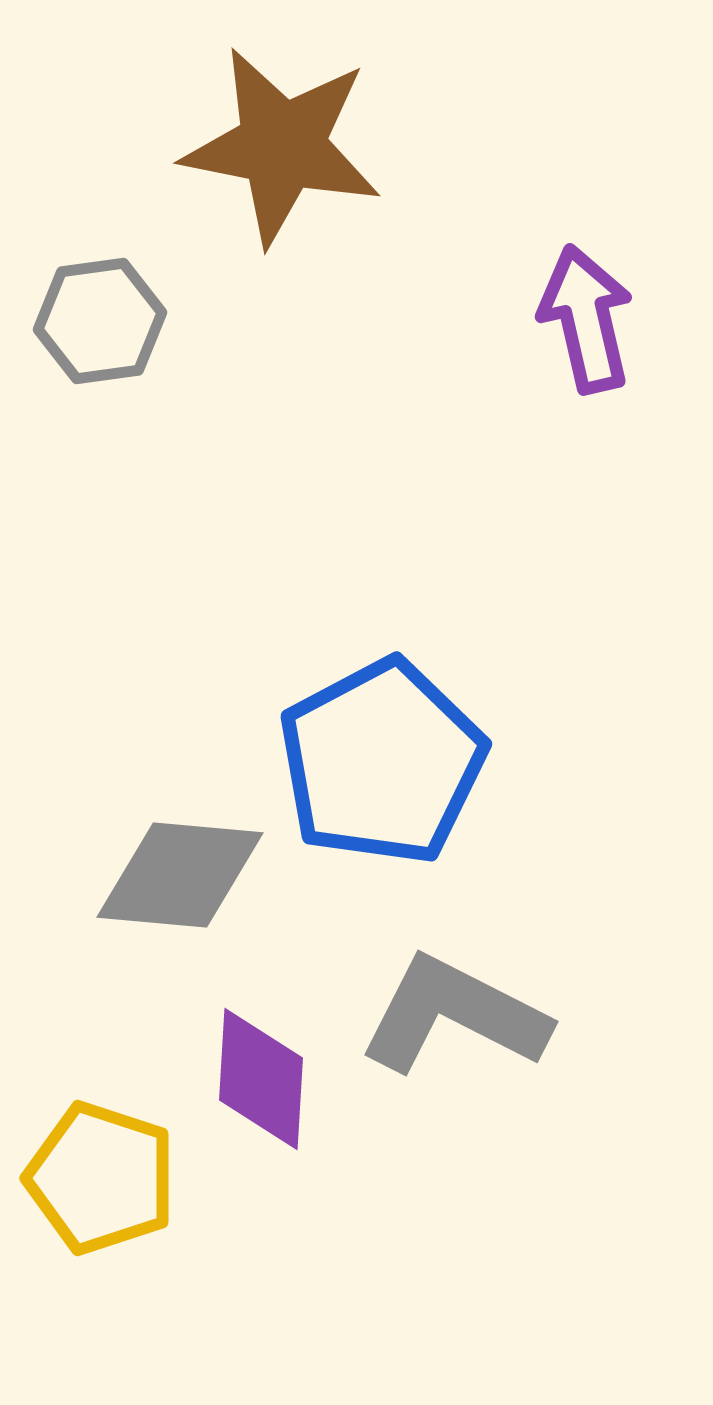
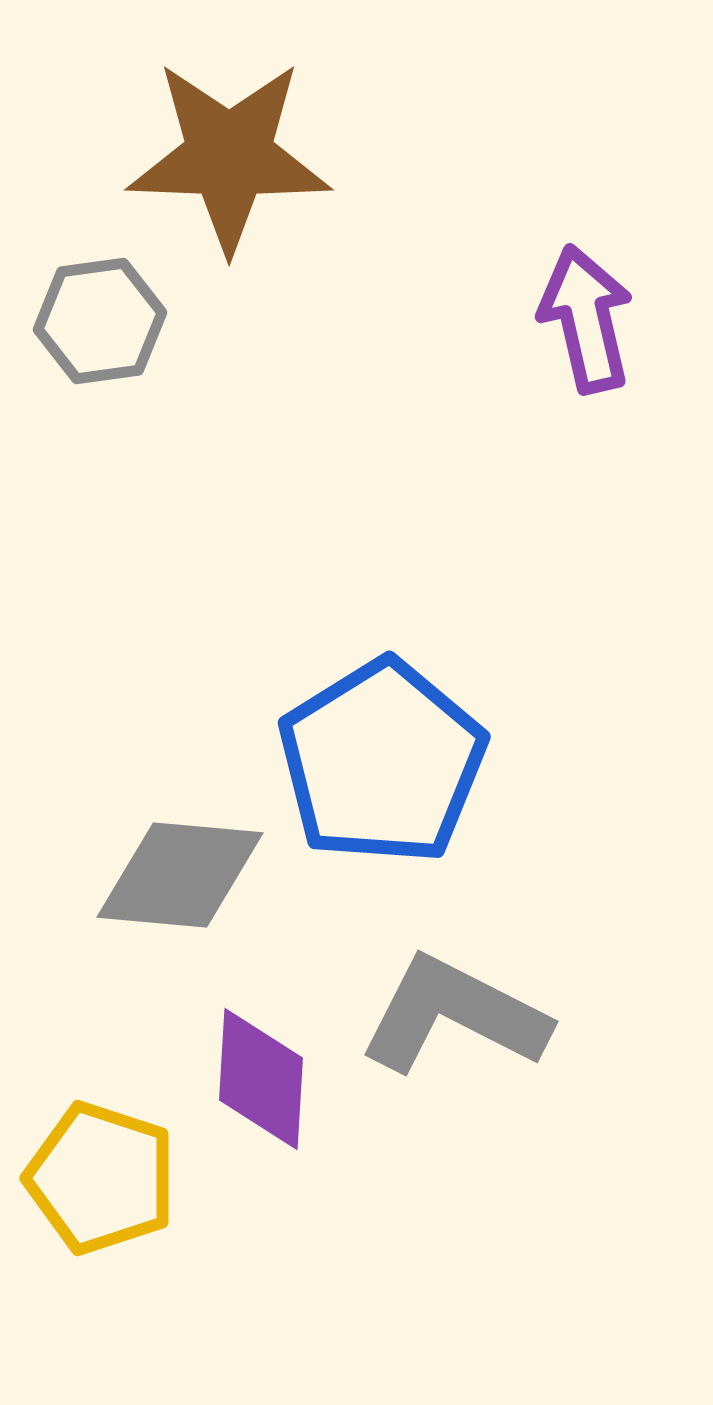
brown star: moved 53 px left, 10 px down; rotated 9 degrees counterclockwise
blue pentagon: rotated 4 degrees counterclockwise
